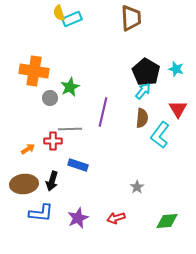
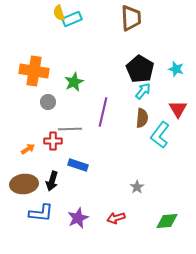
black pentagon: moved 6 px left, 3 px up
green star: moved 4 px right, 5 px up
gray circle: moved 2 px left, 4 px down
